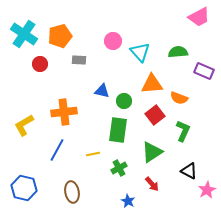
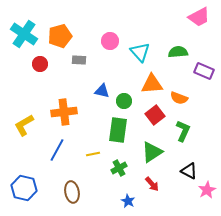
pink circle: moved 3 px left
